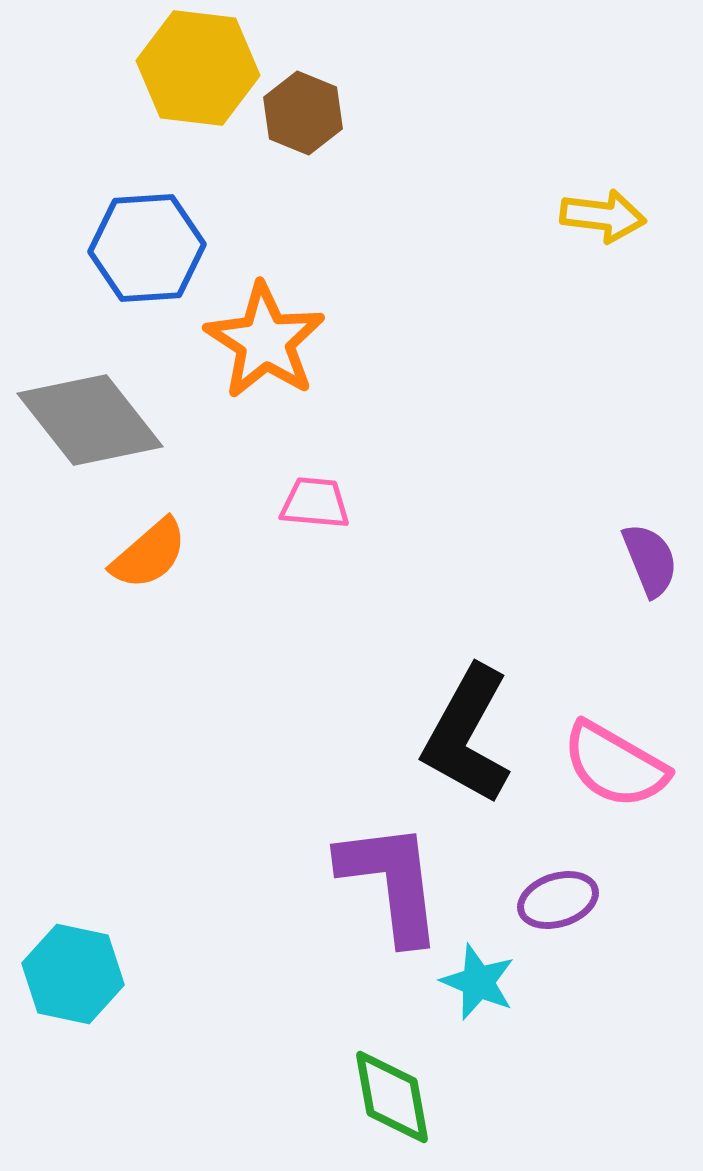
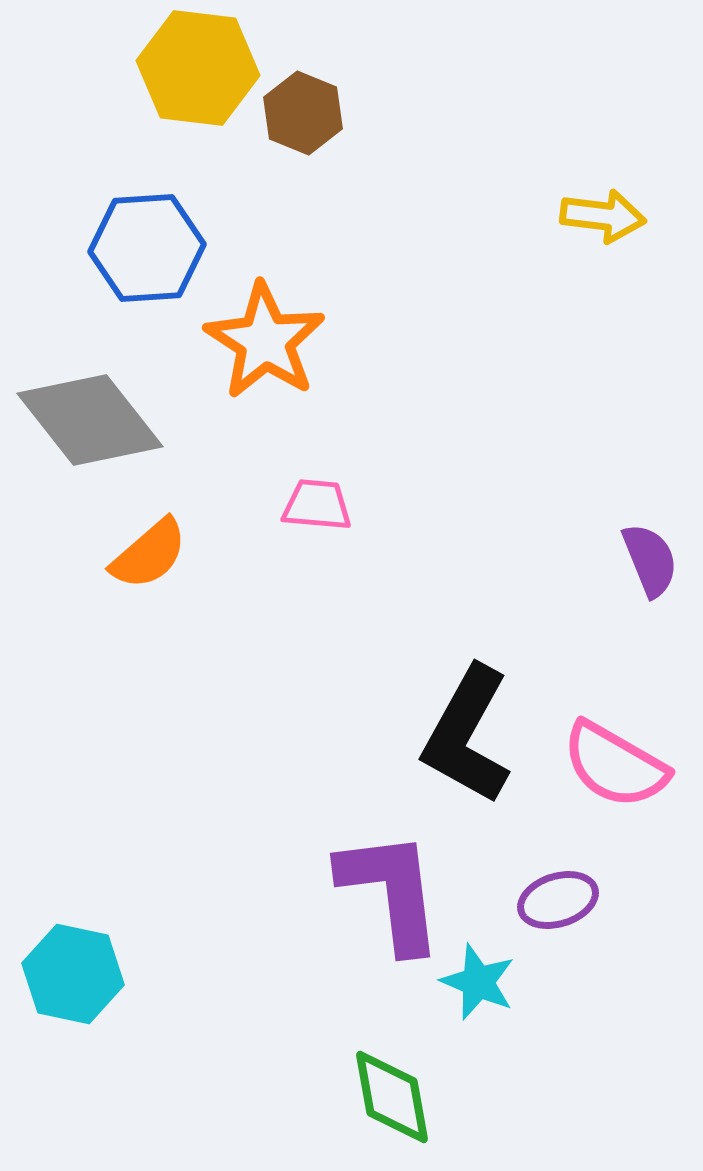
pink trapezoid: moved 2 px right, 2 px down
purple L-shape: moved 9 px down
